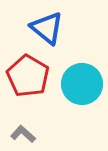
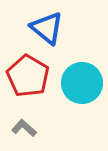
cyan circle: moved 1 px up
gray L-shape: moved 1 px right, 6 px up
